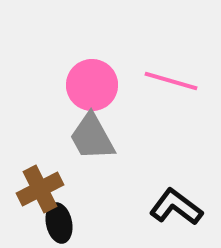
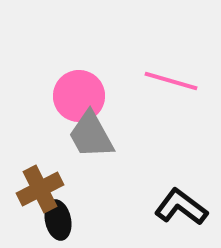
pink circle: moved 13 px left, 11 px down
gray trapezoid: moved 1 px left, 2 px up
black L-shape: moved 5 px right
black ellipse: moved 1 px left, 3 px up
